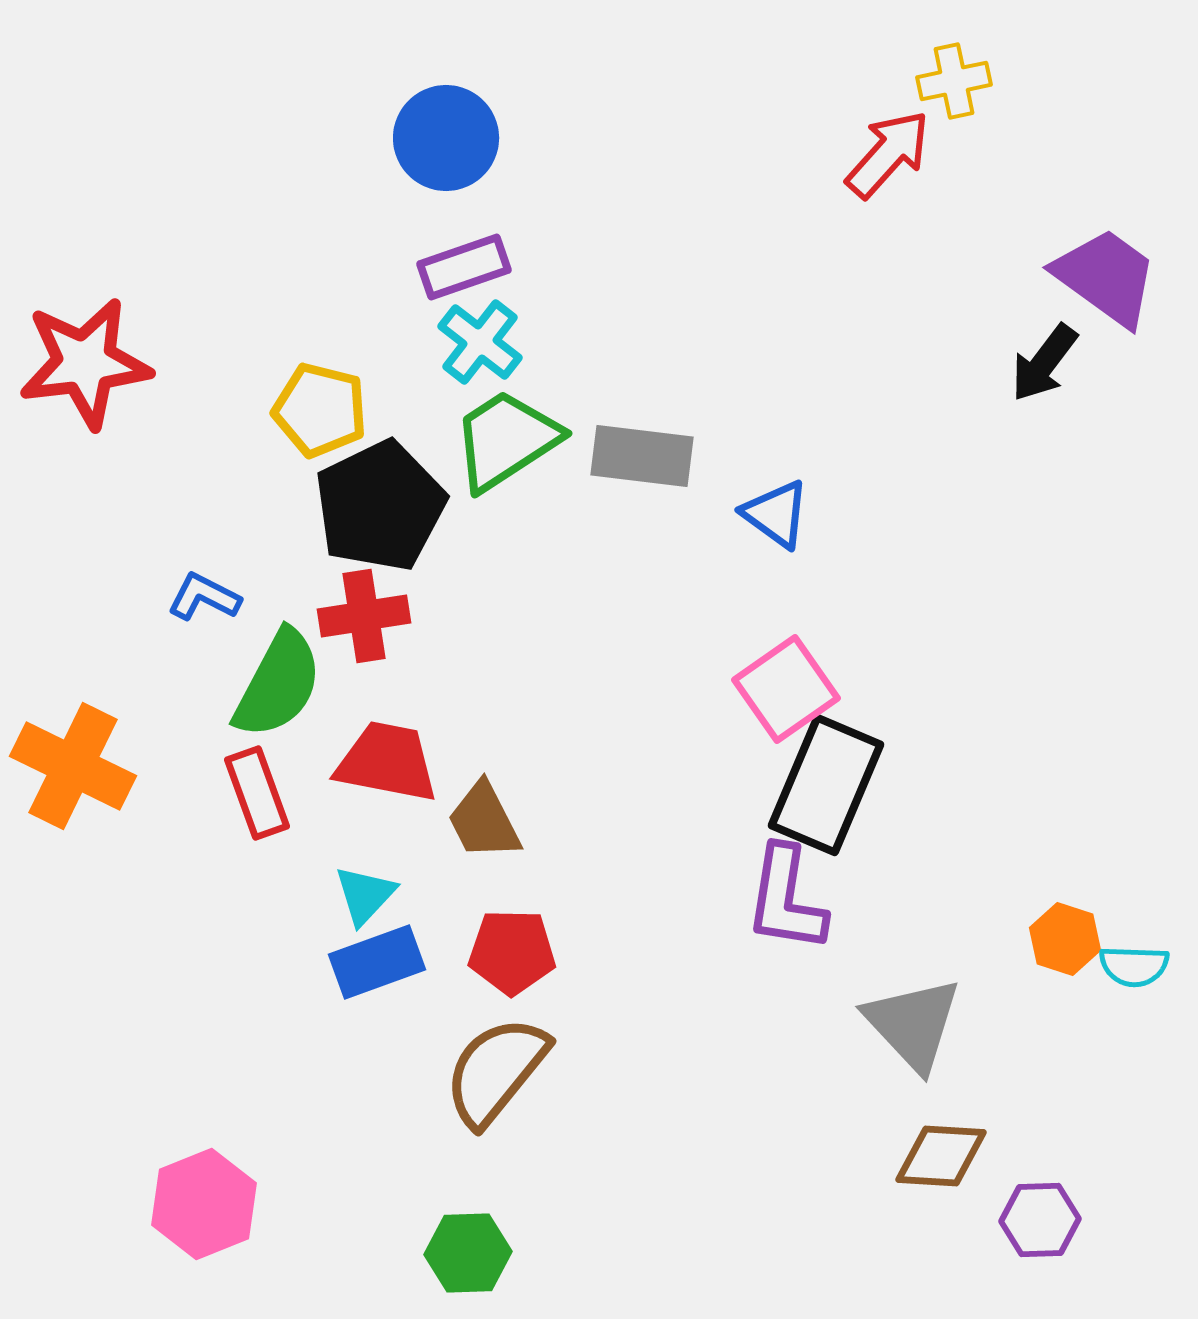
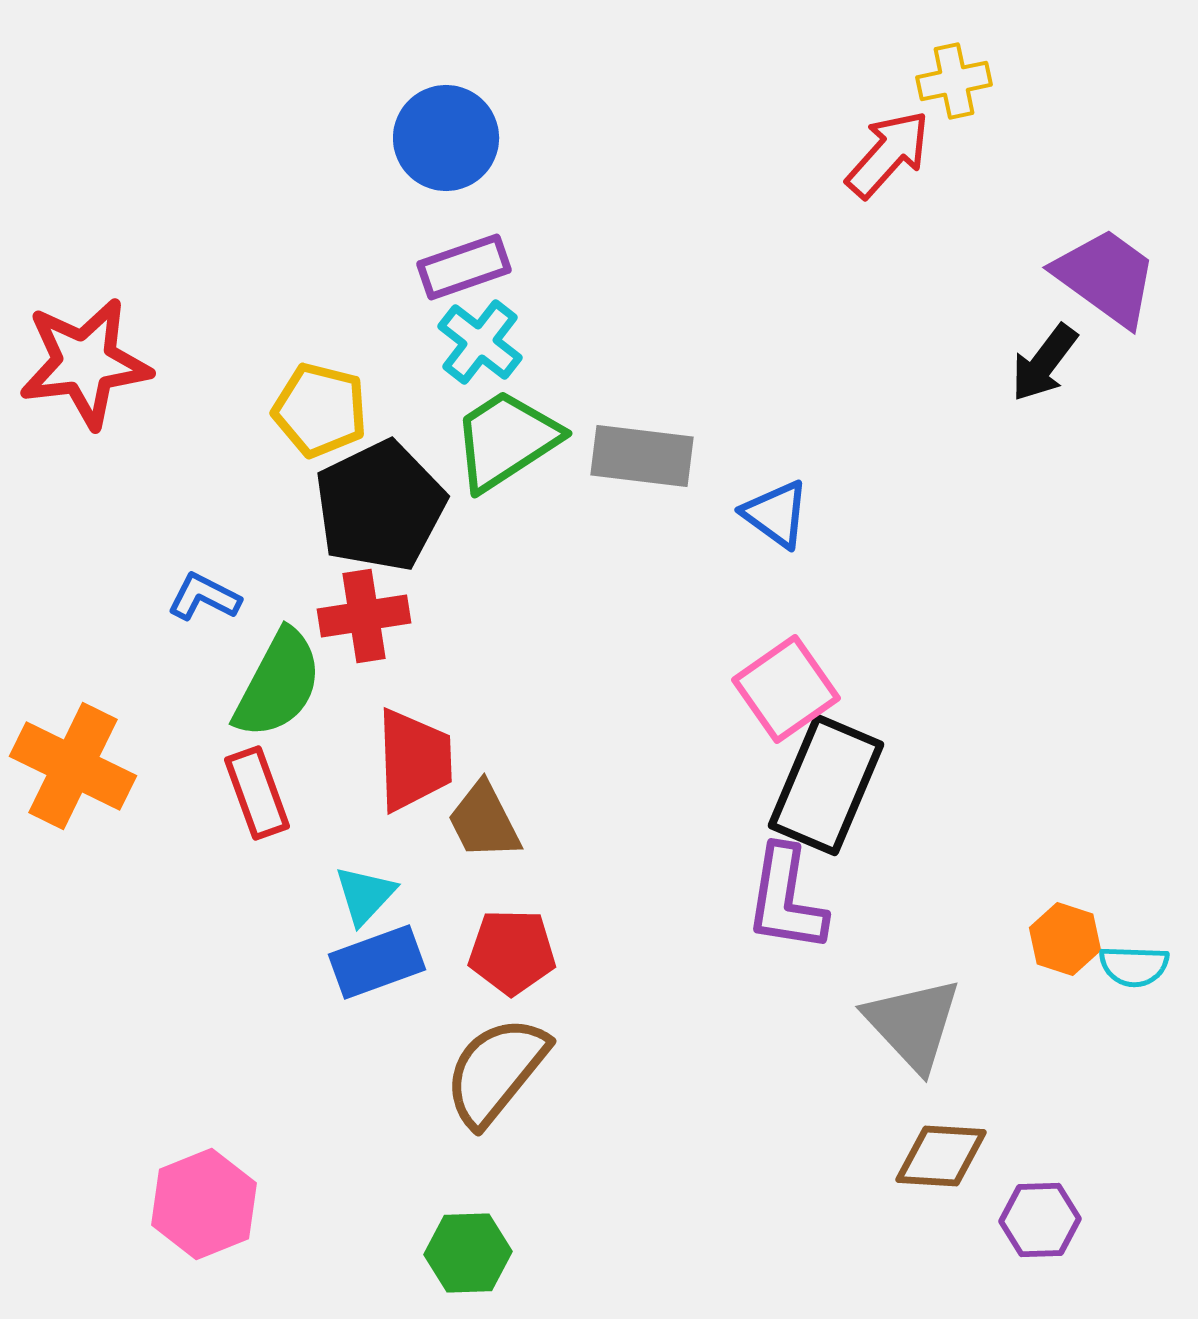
red trapezoid: moved 27 px right, 2 px up; rotated 77 degrees clockwise
